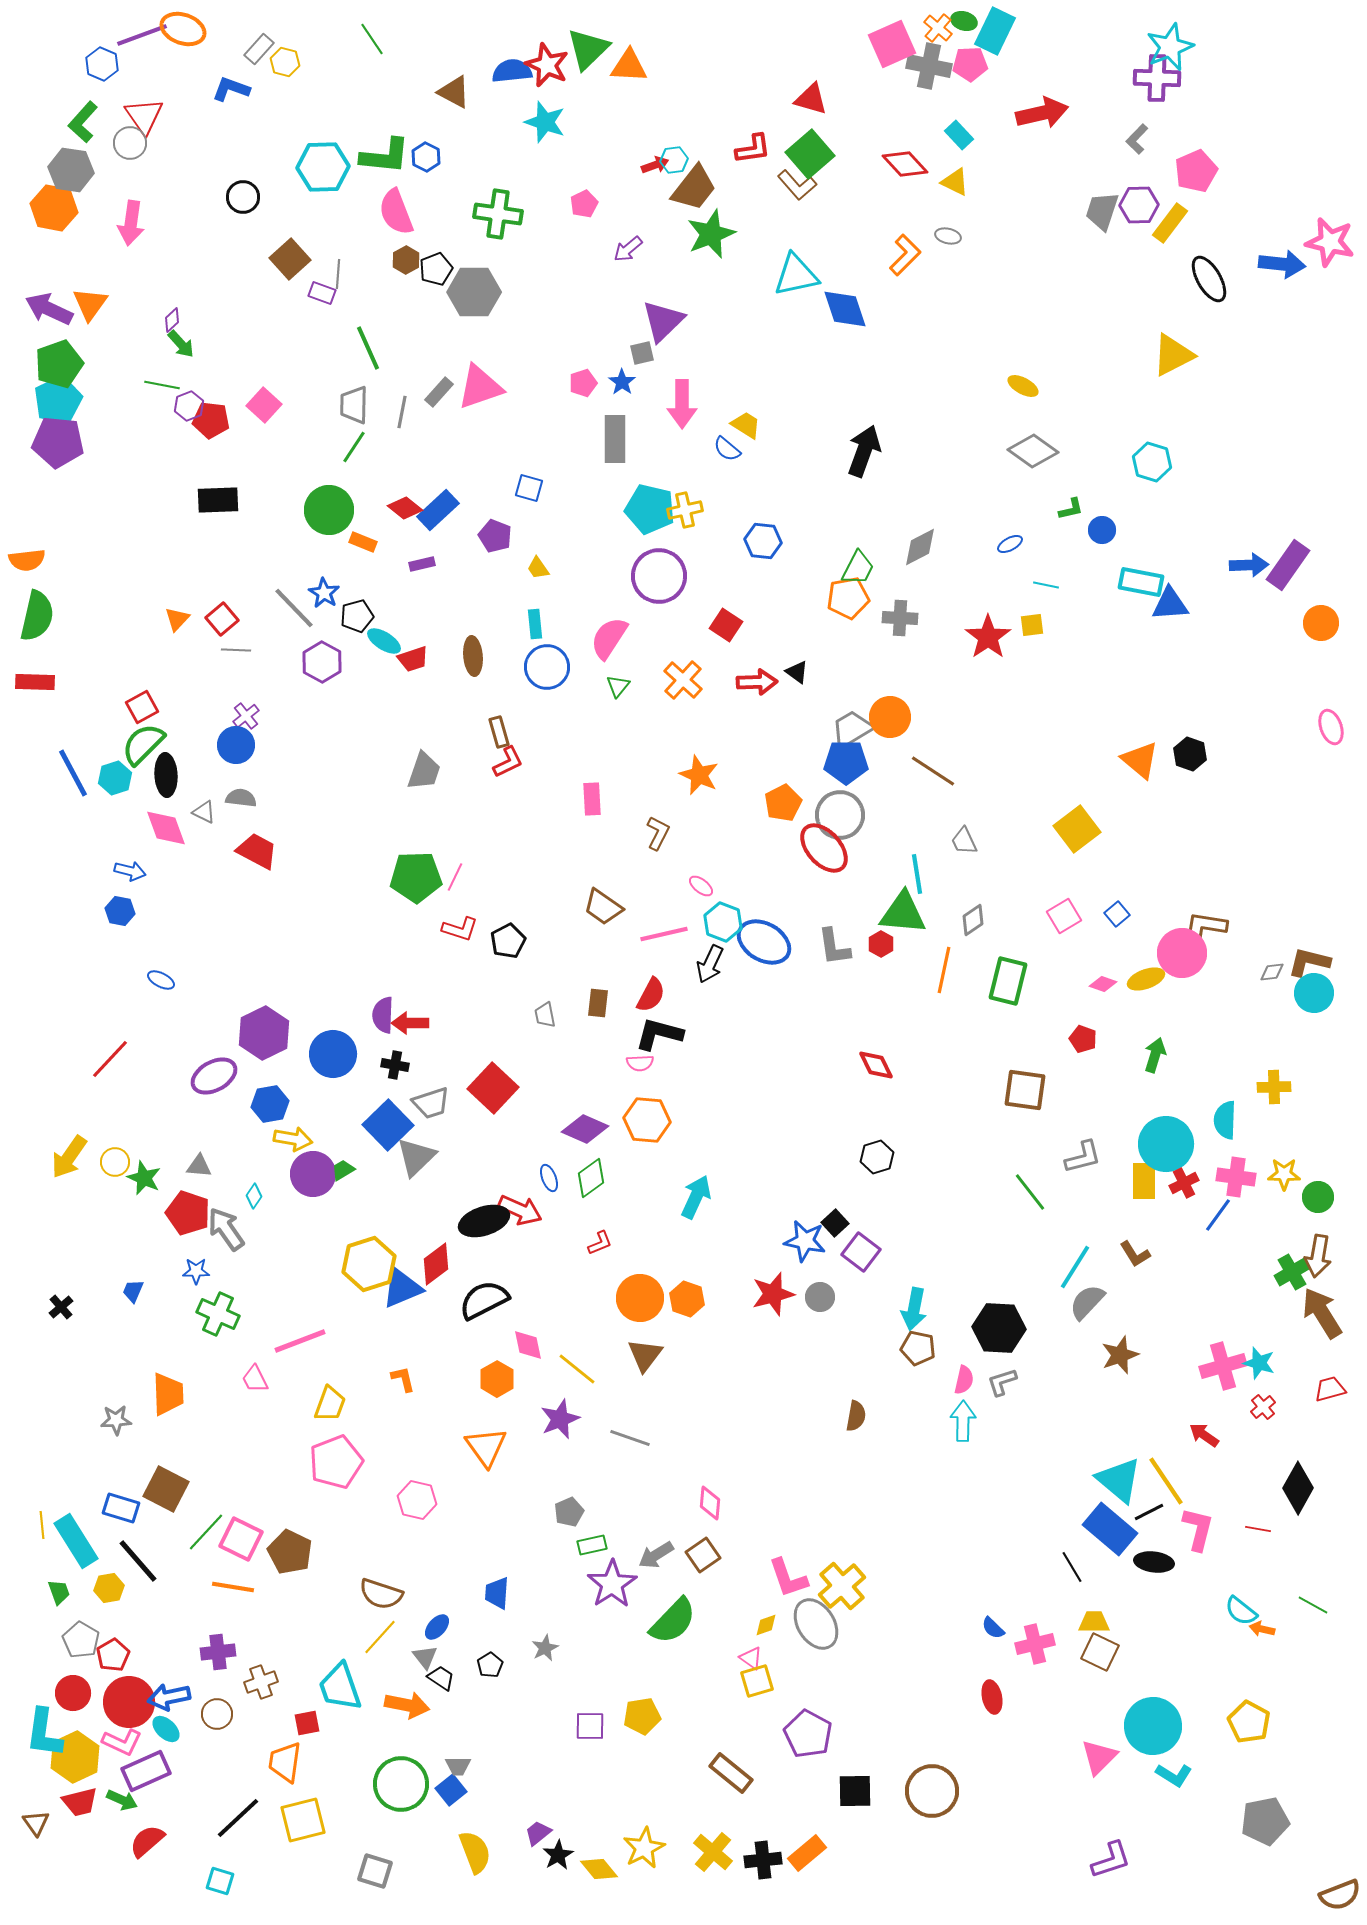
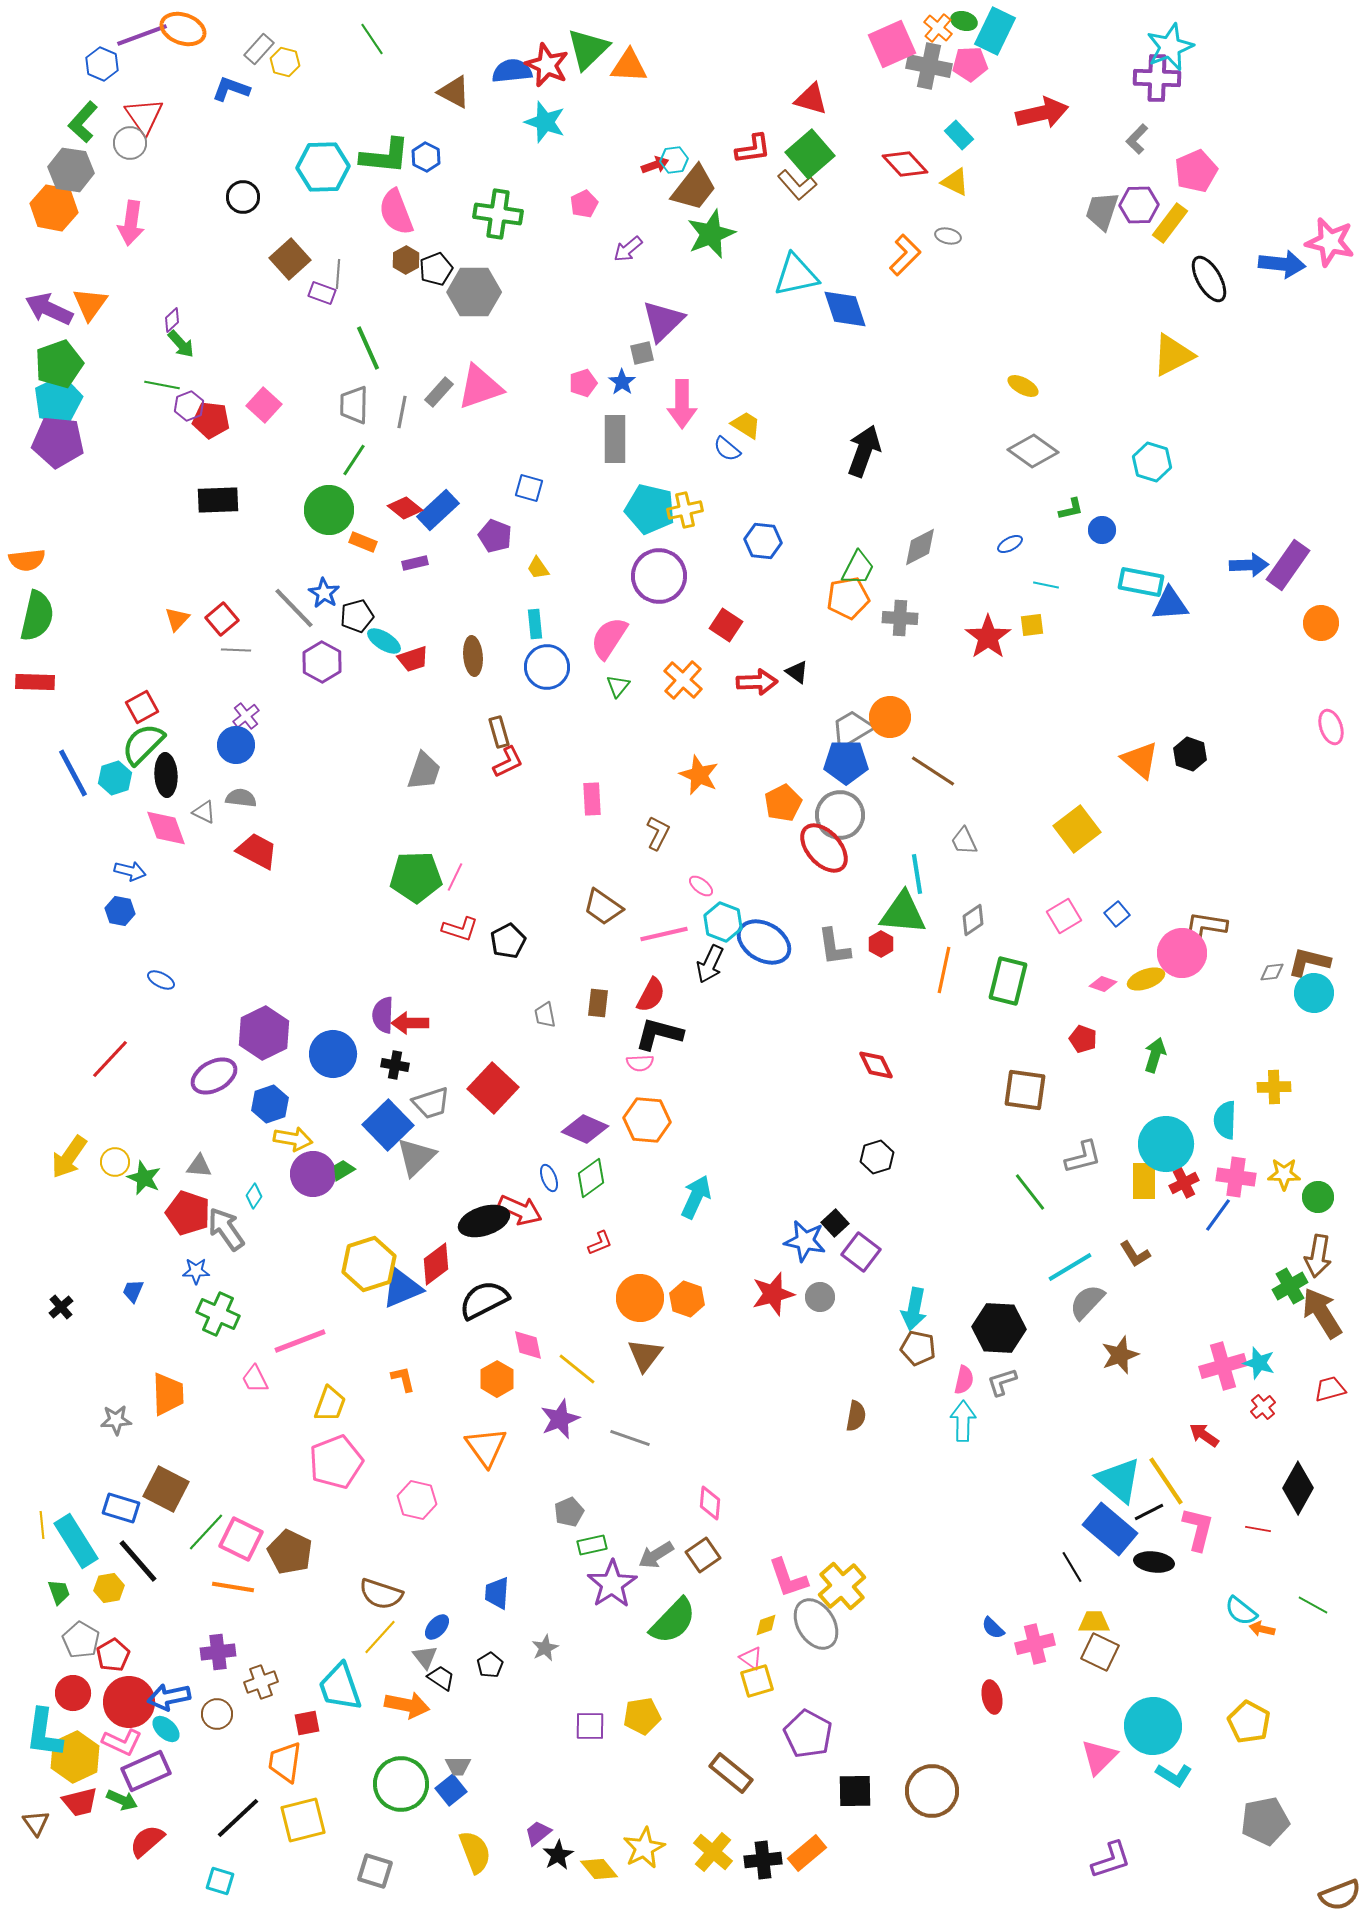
green line at (354, 447): moved 13 px down
purple rectangle at (422, 564): moved 7 px left, 1 px up
blue hexagon at (270, 1104): rotated 9 degrees counterclockwise
cyan line at (1075, 1267): moved 5 px left; rotated 27 degrees clockwise
green cross at (1292, 1272): moved 2 px left, 14 px down
